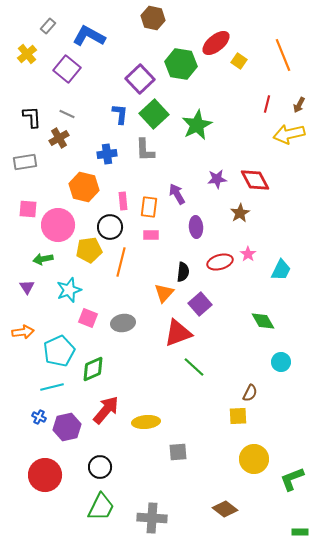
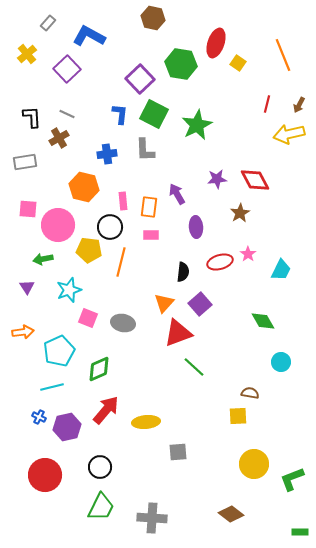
gray rectangle at (48, 26): moved 3 px up
red ellipse at (216, 43): rotated 32 degrees counterclockwise
yellow square at (239, 61): moved 1 px left, 2 px down
purple square at (67, 69): rotated 8 degrees clockwise
green square at (154, 114): rotated 20 degrees counterclockwise
yellow pentagon at (89, 250): rotated 15 degrees clockwise
orange triangle at (164, 293): moved 10 px down
gray ellipse at (123, 323): rotated 20 degrees clockwise
green diamond at (93, 369): moved 6 px right
brown semicircle at (250, 393): rotated 108 degrees counterclockwise
yellow circle at (254, 459): moved 5 px down
brown diamond at (225, 509): moved 6 px right, 5 px down
